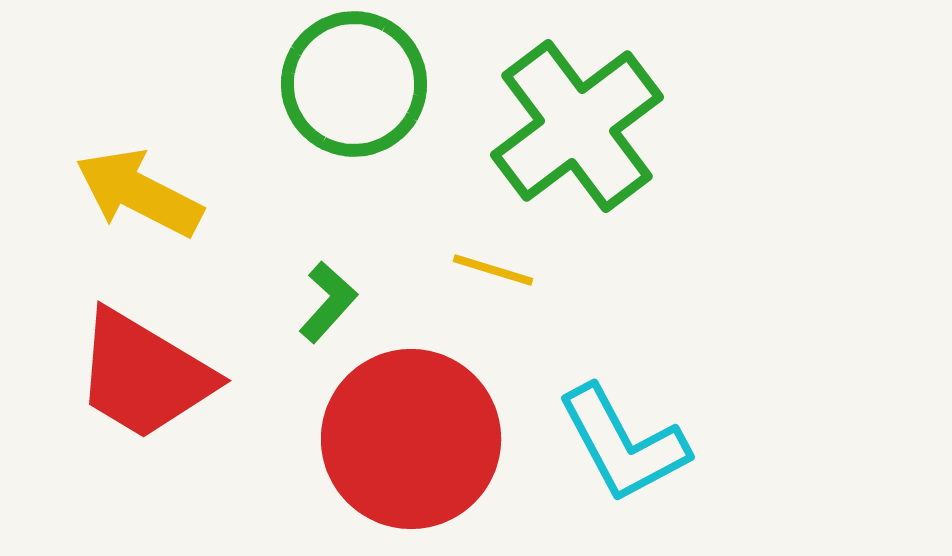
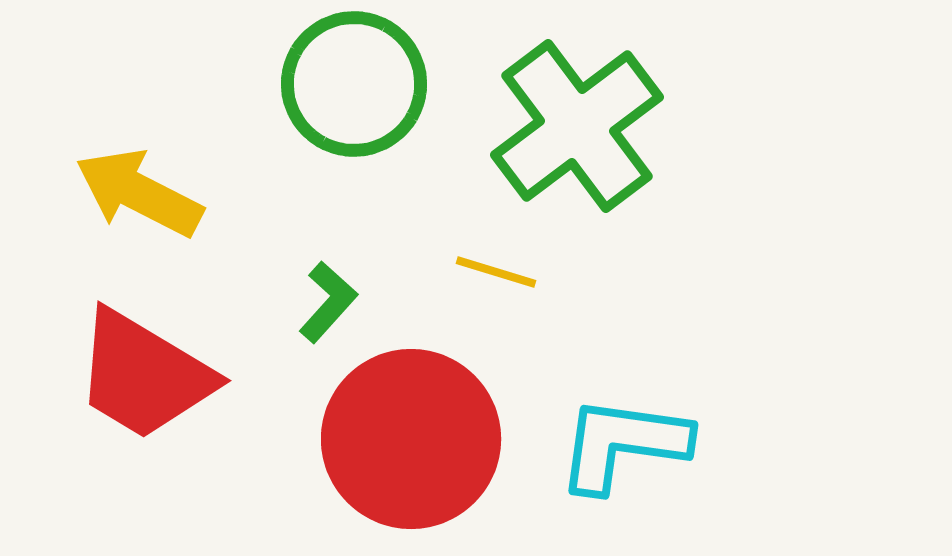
yellow line: moved 3 px right, 2 px down
cyan L-shape: rotated 126 degrees clockwise
